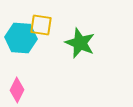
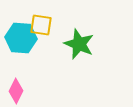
green star: moved 1 px left, 1 px down
pink diamond: moved 1 px left, 1 px down
